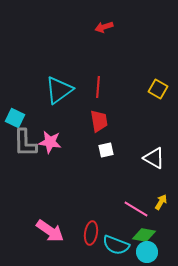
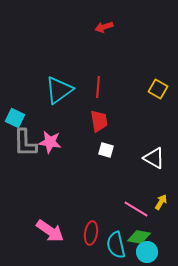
white square: rotated 28 degrees clockwise
green diamond: moved 5 px left, 2 px down
cyan semicircle: rotated 56 degrees clockwise
